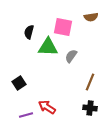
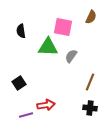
brown semicircle: rotated 56 degrees counterclockwise
black semicircle: moved 8 px left, 1 px up; rotated 24 degrees counterclockwise
red arrow: moved 1 px left, 2 px up; rotated 138 degrees clockwise
